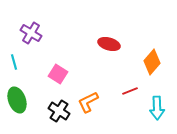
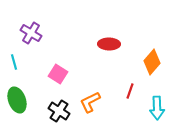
red ellipse: rotated 15 degrees counterclockwise
red line: rotated 49 degrees counterclockwise
orange L-shape: moved 2 px right
